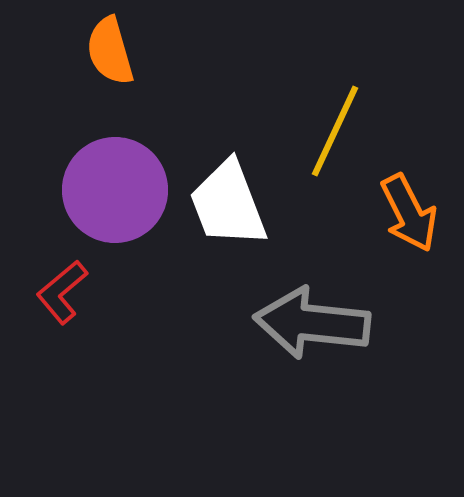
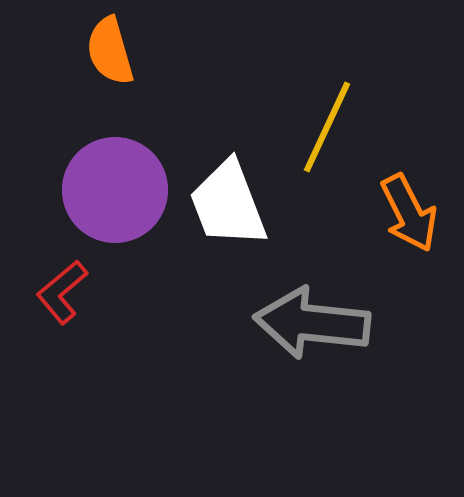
yellow line: moved 8 px left, 4 px up
